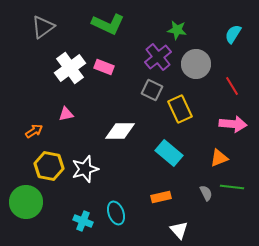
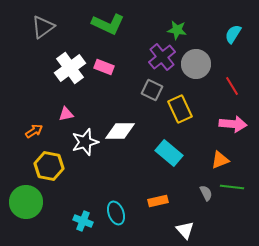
purple cross: moved 4 px right
orange triangle: moved 1 px right, 2 px down
white star: moved 27 px up
orange rectangle: moved 3 px left, 4 px down
white triangle: moved 6 px right
